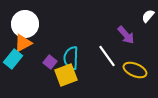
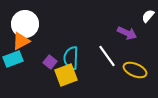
purple arrow: moved 1 px right, 2 px up; rotated 24 degrees counterclockwise
orange triangle: moved 2 px left, 2 px up
cyan rectangle: rotated 30 degrees clockwise
